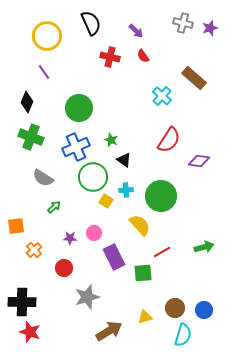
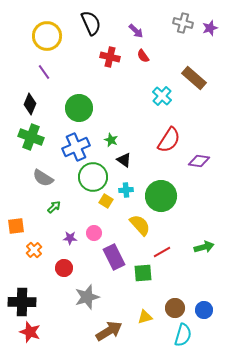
black diamond at (27, 102): moved 3 px right, 2 px down
